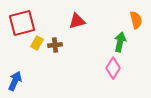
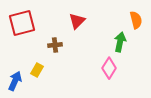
red triangle: rotated 30 degrees counterclockwise
yellow rectangle: moved 27 px down
pink diamond: moved 4 px left
